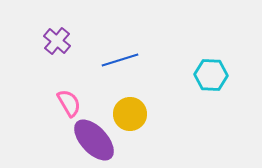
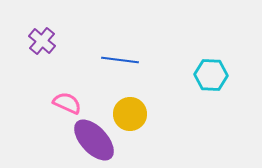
purple cross: moved 15 px left
blue line: rotated 24 degrees clockwise
pink semicircle: moved 2 px left; rotated 36 degrees counterclockwise
